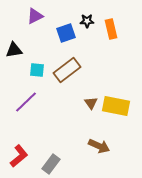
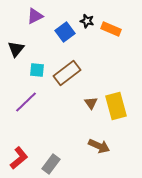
black star: rotated 16 degrees clockwise
orange rectangle: rotated 54 degrees counterclockwise
blue square: moved 1 px left, 1 px up; rotated 18 degrees counterclockwise
black triangle: moved 2 px right, 1 px up; rotated 42 degrees counterclockwise
brown rectangle: moved 3 px down
yellow rectangle: rotated 64 degrees clockwise
red L-shape: moved 2 px down
